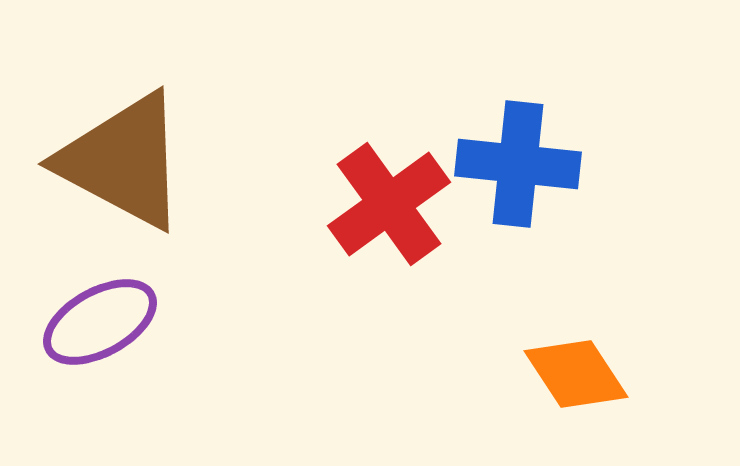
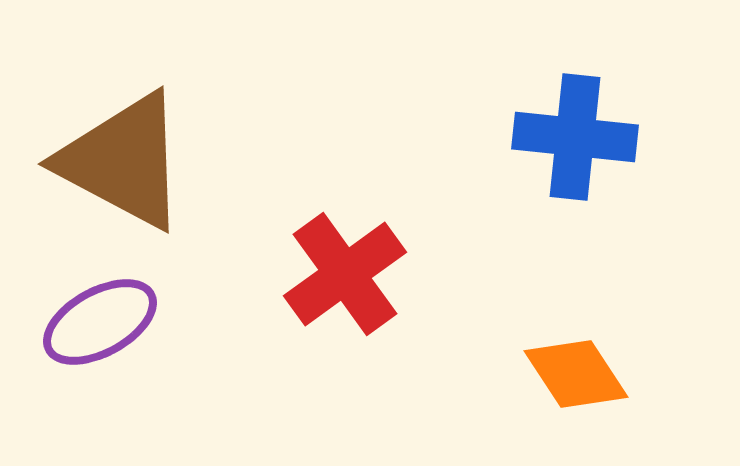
blue cross: moved 57 px right, 27 px up
red cross: moved 44 px left, 70 px down
